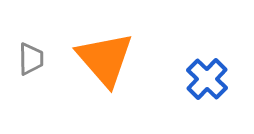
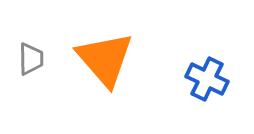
blue cross: rotated 18 degrees counterclockwise
